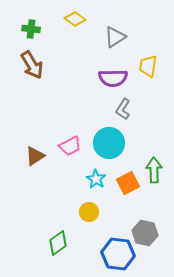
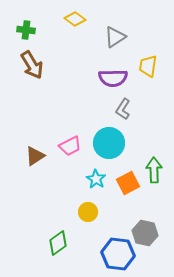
green cross: moved 5 px left, 1 px down
yellow circle: moved 1 px left
